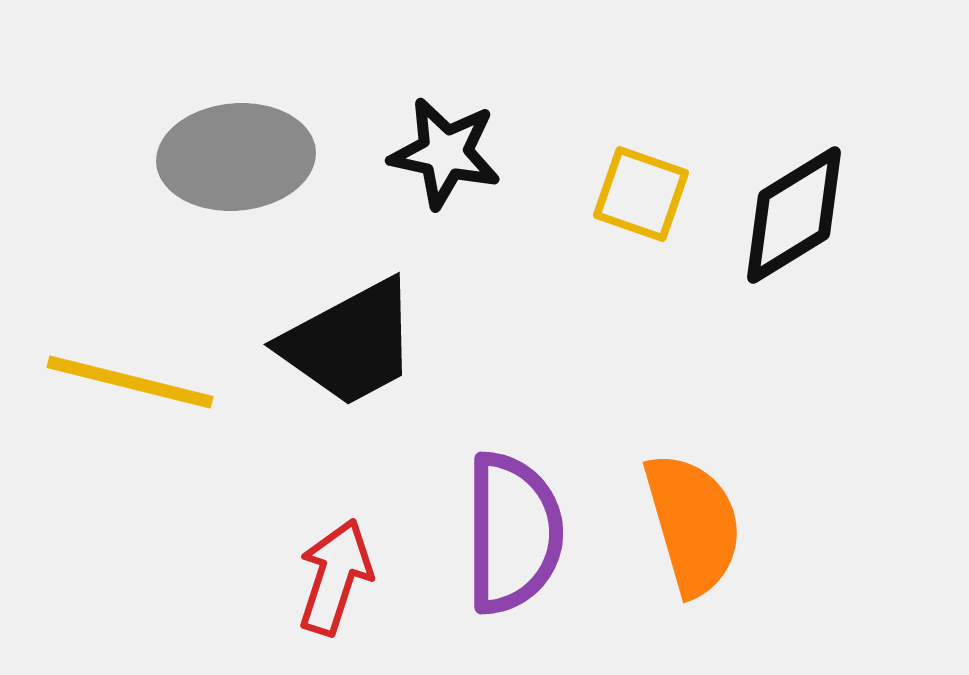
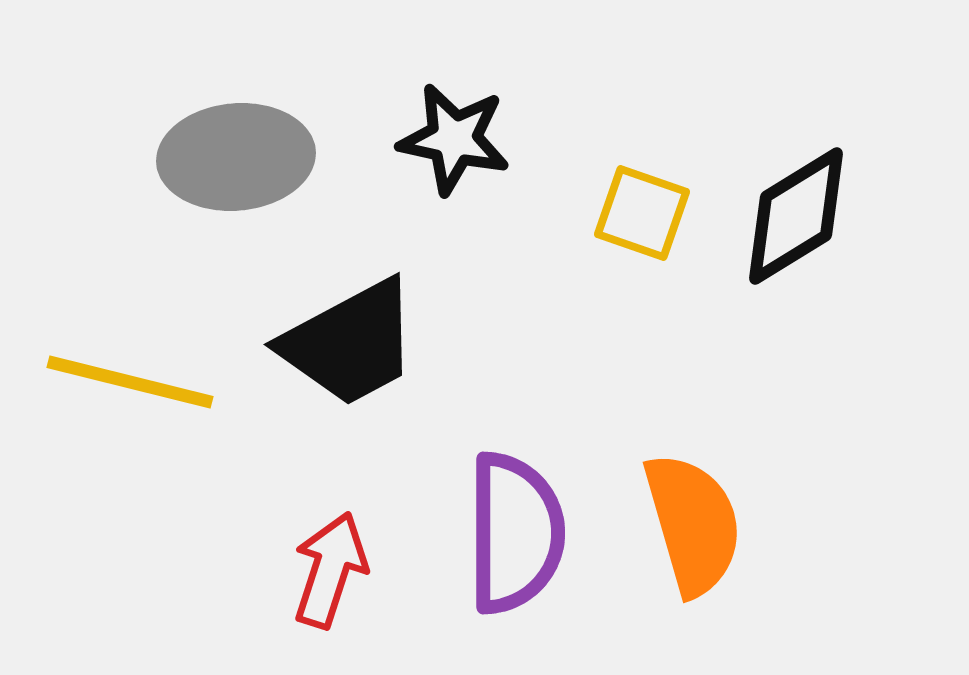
black star: moved 9 px right, 14 px up
yellow square: moved 1 px right, 19 px down
black diamond: moved 2 px right, 1 px down
purple semicircle: moved 2 px right
red arrow: moved 5 px left, 7 px up
